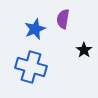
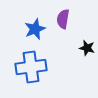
black star: moved 3 px right, 2 px up; rotated 21 degrees counterclockwise
blue cross: rotated 24 degrees counterclockwise
